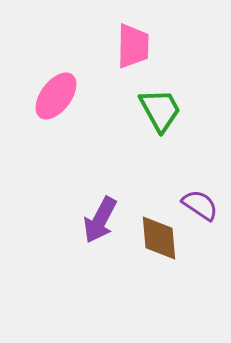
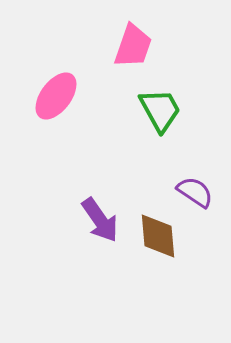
pink trapezoid: rotated 18 degrees clockwise
purple semicircle: moved 5 px left, 13 px up
purple arrow: rotated 63 degrees counterclockwise
brown diamond: moved 1 px left, 2 px up
